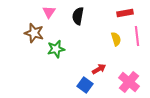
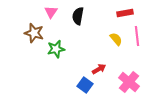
pink triangle: moved 2 px right
yellow semicircle: rotated 24 degrees counterclockwise
